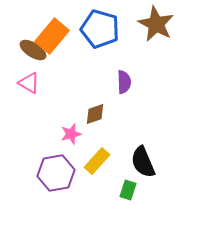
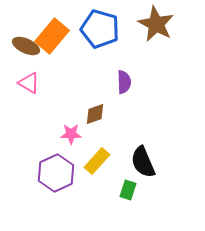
brown ellipse: moved 7 px left, 4 px up; rotated 8 degrees counterclockwise
pink star: rotated 15 degrees clockwise
purple hexagon: rotated 15 degrees counterclockwise
